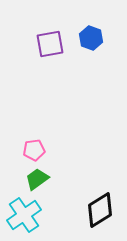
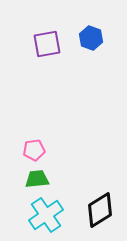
purple square: moved 3 px left
green trapezoid: rotated 30 degrees clockwise
cyan cross: moved 22 px right
